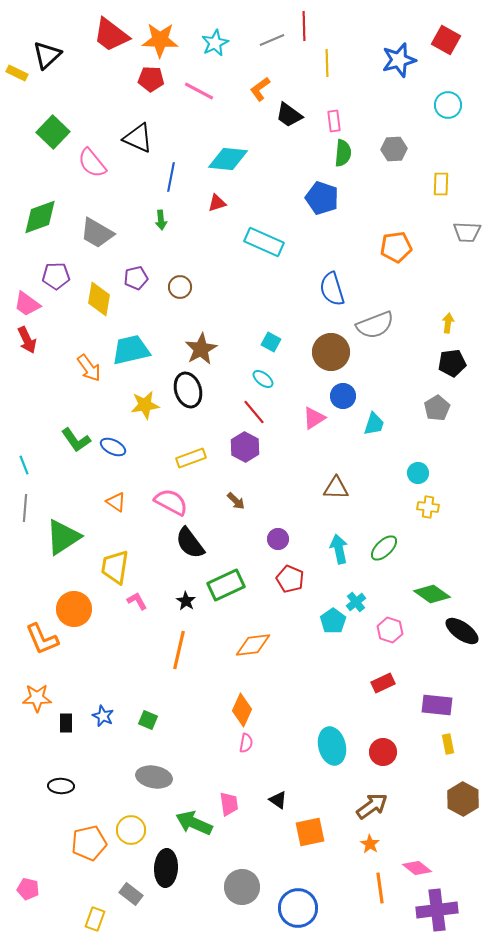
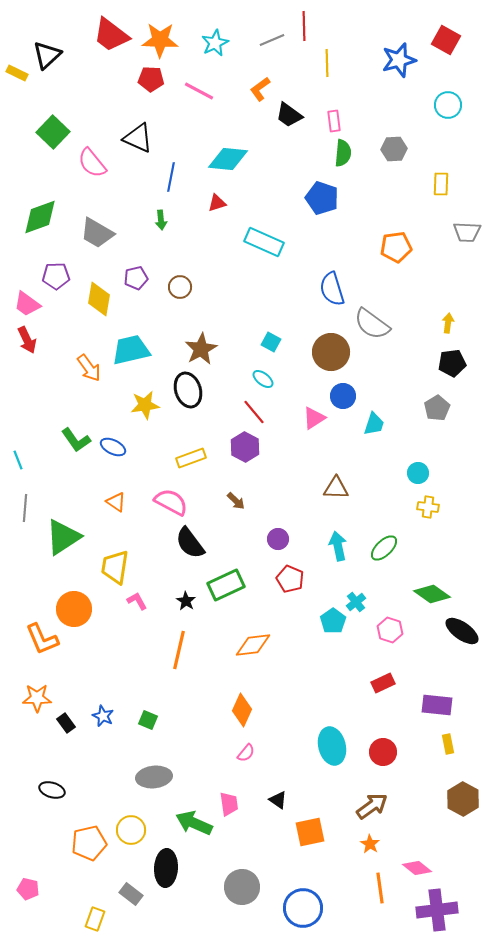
gray semicircle at (375, 325): moved 3 px left, 1 px up; rotated 57 degrees clockwise
cyan line at (24, 465): moved 6 px left, 5 px up
cyan arrow at (339, 549): moved 1 px left, 3 px up
black rectangle at (66, 723): rotated 36 degrees counterclockwise
pink semicircle at (246, 743): moved 10 px down; rotated 30 degrees clockwise
gray ellipse at (154, 777): rotated 16 degrees counterclockwise
black ellipse at (61, 786): moved 9 px left, 4 px down; rotated 15 degrees clockwise
blue circle at (298, 908): moved 5 px right
